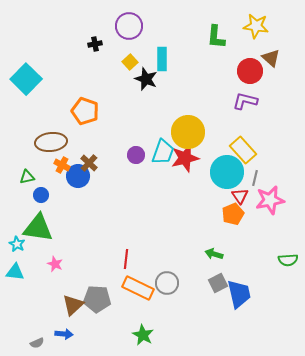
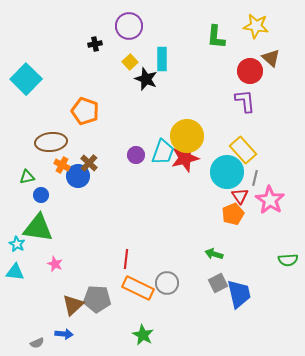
purple L-shape at (245, 101): rotated 70 degrees clockwise
yellow circle at (188, 132): moved 1 px left, 4 px down
pink star at (270, 200): rotated 28 degrees counterclockwise
